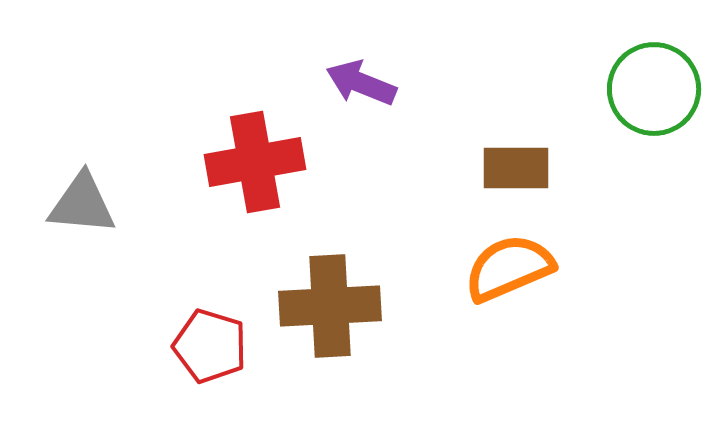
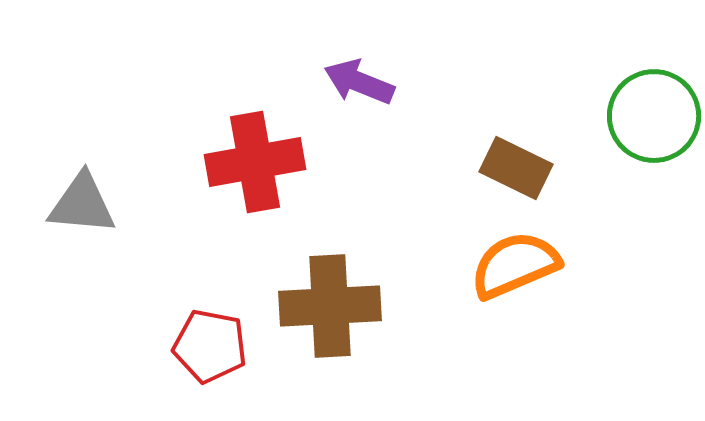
purple arrow: moved 2 px left, 1 px up
green circle: moved 27 px down
brown rectangle: rotated 26 degrees clockwise
orange semicircle: moved 6 px right, 3 px up
red pentagon: rotated 6 degrees counterclockwise
